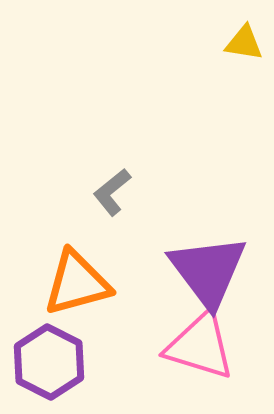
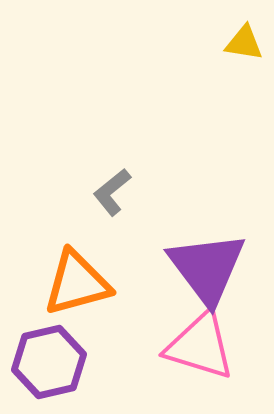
purple triangle: moved 1 px left, 3 px up
purple hexagon: rotated 20 degrees clockwise
